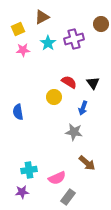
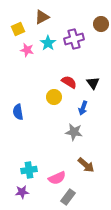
pink star: moved 4 px right; rotated 16 degrees clockwise
brown arrow: moved 1 px left, 2 px down
